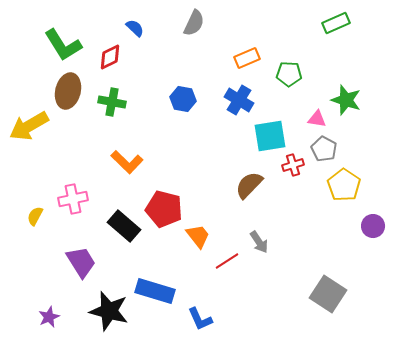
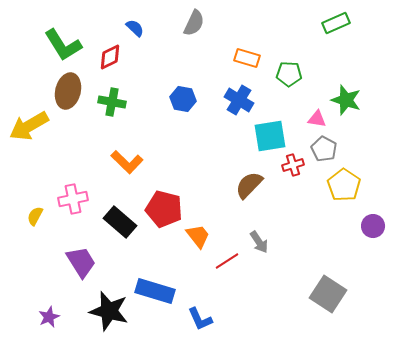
orange rectangle: rotated 40 degrees clockwise
black rectangle: moved 4 px left, 4 px up
